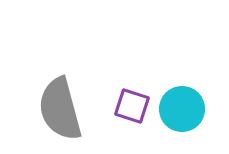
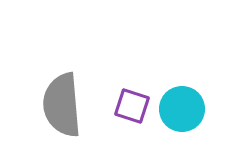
gray semicircle: moved 2 px right, 4 px up; rotated 10 degrees clockwise
